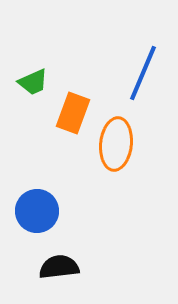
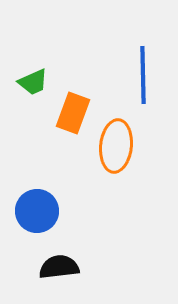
blue line: moved 2 px down; rotated 24 degrees counterclockwise
orange ellipse: moved 2 px down
